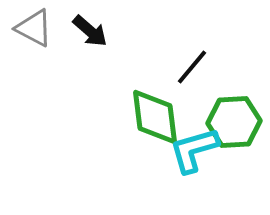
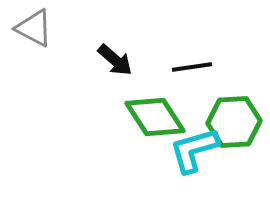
black arrow: moved 25 px right, 29 px down
black line: rotated 42 degrees clockwise
green diamond: rotated 26 degrees counterclockwise
